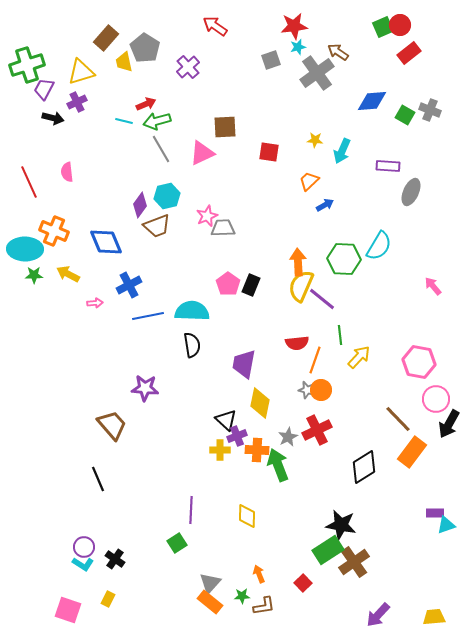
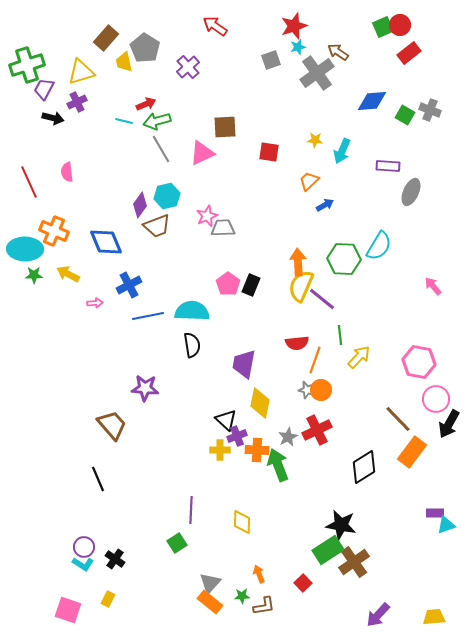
red star at (294, 26): rotated 12 degrees counterclockwise
yellow diamond at (247, 516): moved 5 px left, 6 px down
